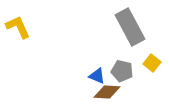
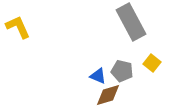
gray rectangle: moved 1 px right, 5 px up
blue triangle: moved 1 px right
brown diamond: moved 1 px right, 3 px down; rotated 20 degrees counterclockwise
